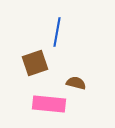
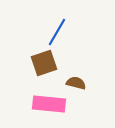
blue line: rotated 20 degrees clockwise
brown square: moved 9 px right
